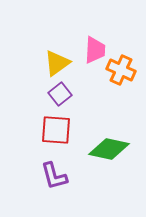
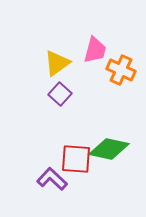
pink trapezoid: rotated 12 degrees clockwise
purple square: rotated 10 degrees counterclockwise
red square: moved 20 px right, 29 px down
purple L-shape: moved 2 px left, 3 px down; rotated 148 degrees clockwise
